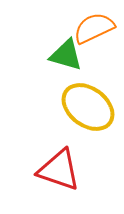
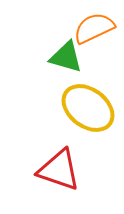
green triangle: moved 2 px down
yellow ellipse: moved 1 px down
